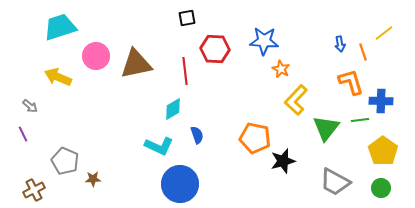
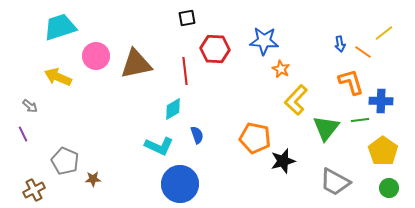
orange line: rotated 36 degrees counterclockwise
green circle: moved 8 px right
